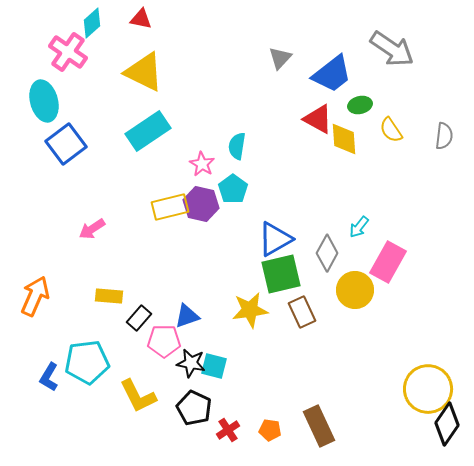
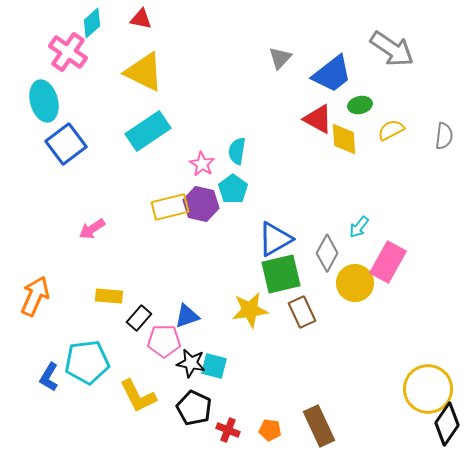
yellow semicircle at (391, 130): rotated 96 degrees clockwise
cyan semicircle at (237, 146): moved 5 px down
yellow circle at (355, 290): moved 7 px up
red cross at (228, 430): rotated 35 degrees counterclockwise
